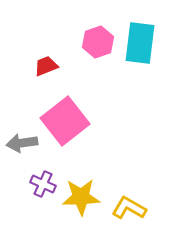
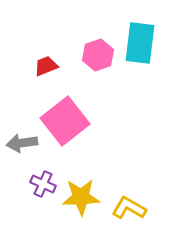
pink hexagon: moved 13 px down
